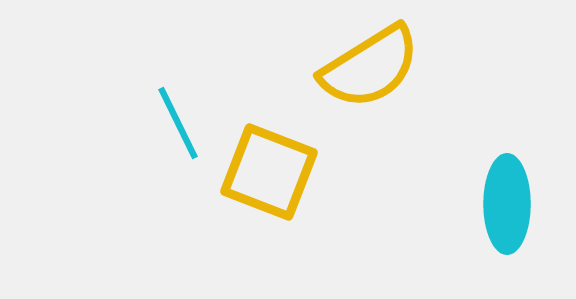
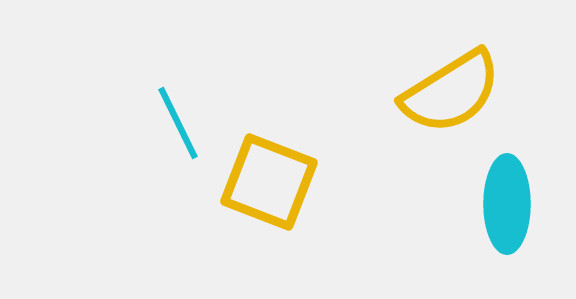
yellow semicircle: moved 81 px right, 25 px down
yellow square: moved 10 px down
